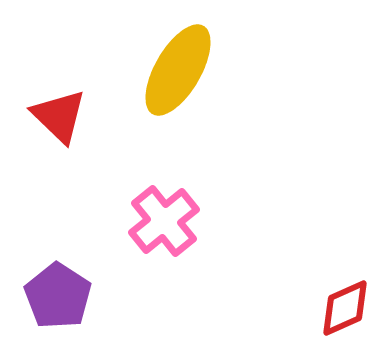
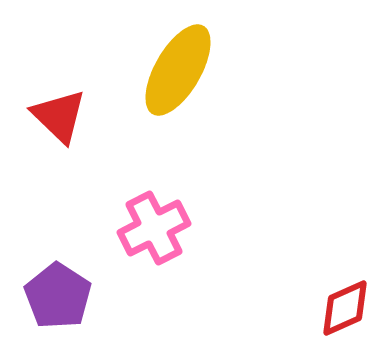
pink cross: moved 10 px left, 7 px down; rotated 12 degrees clockwise
